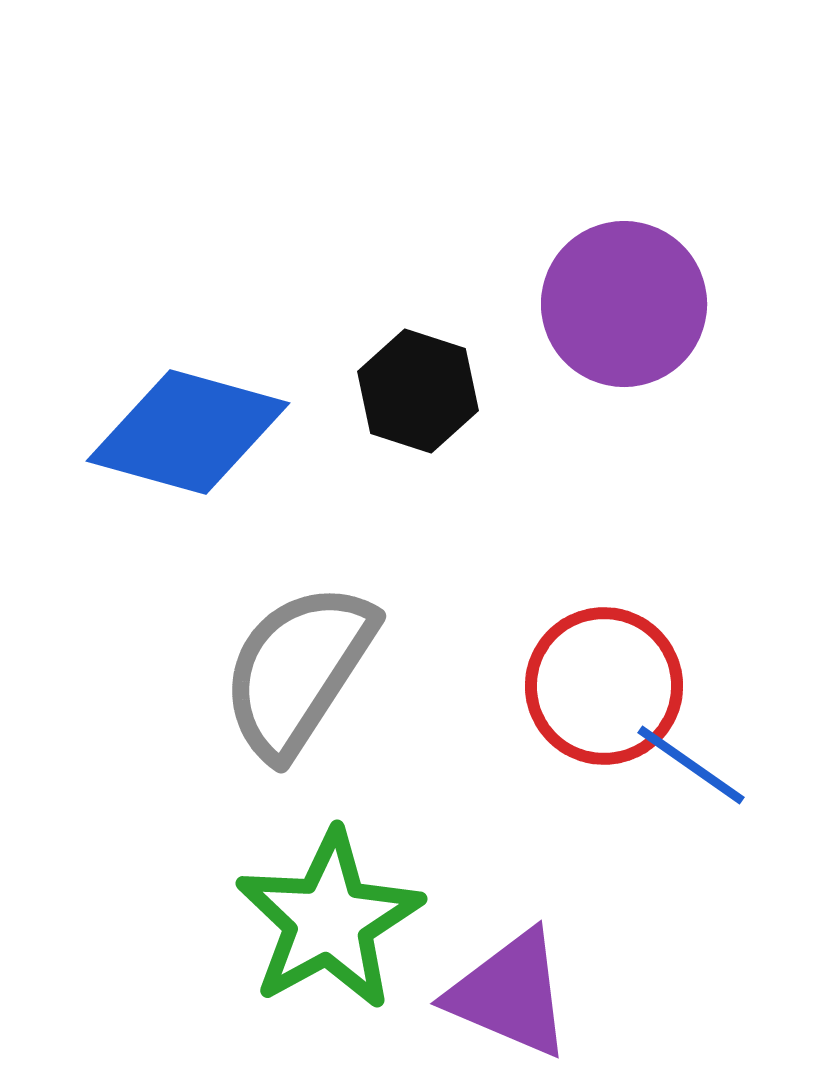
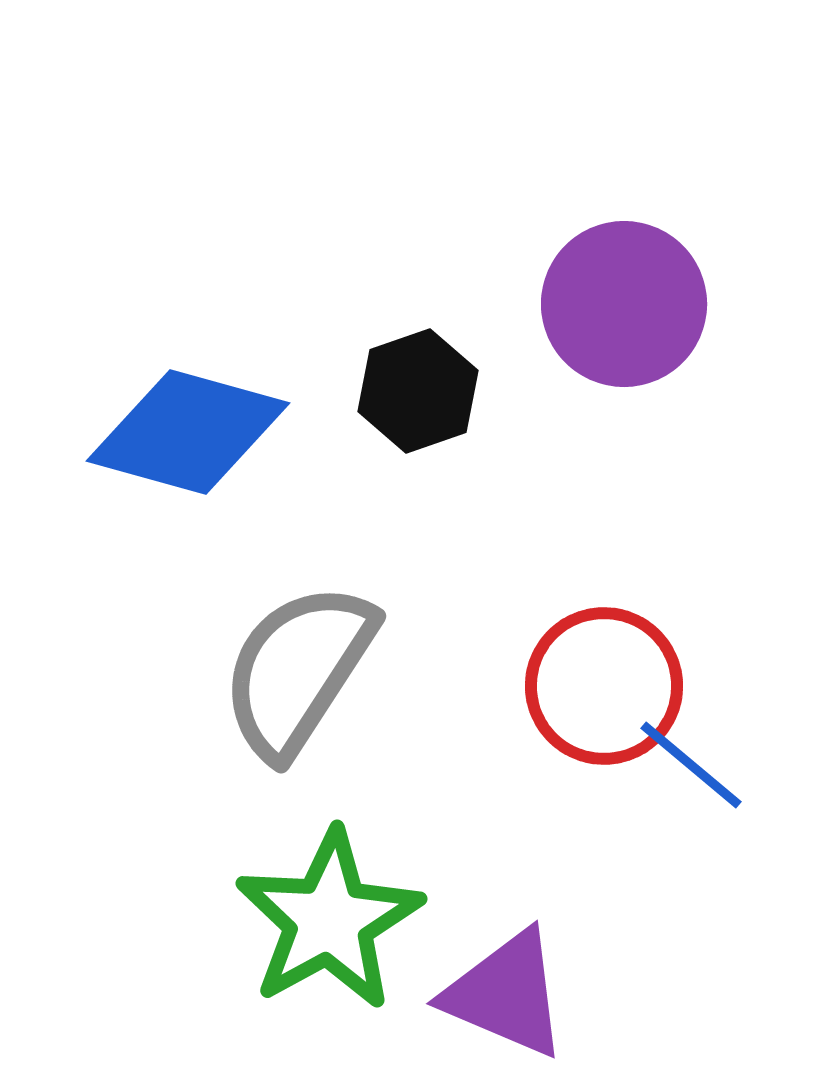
black hexagon: rotated 23 degrees clockwise
blue line: rotated 5 degrees clockwise
purple triangle: moved 4 px left
